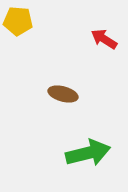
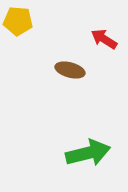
brown ellipse: moved 7 px right, 24 px up
